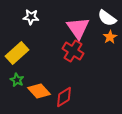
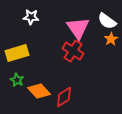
white semicircle: moved 3 px down
orange star: moved 1 px right, 2 px down
yellow rectangle: rotated 25 degrees clockwise
